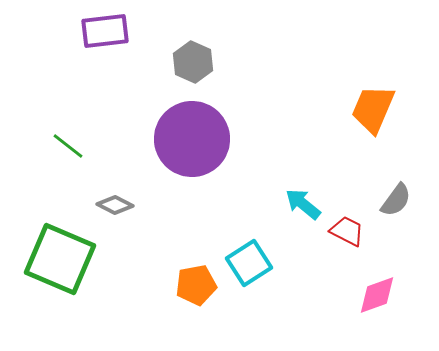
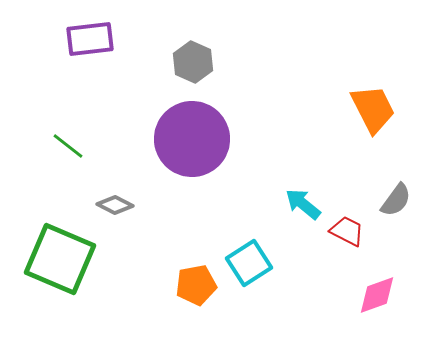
purple rectangle: moved 15 px left, 8 px down
orange trapezoid: rotated 130 degrees clockwise
